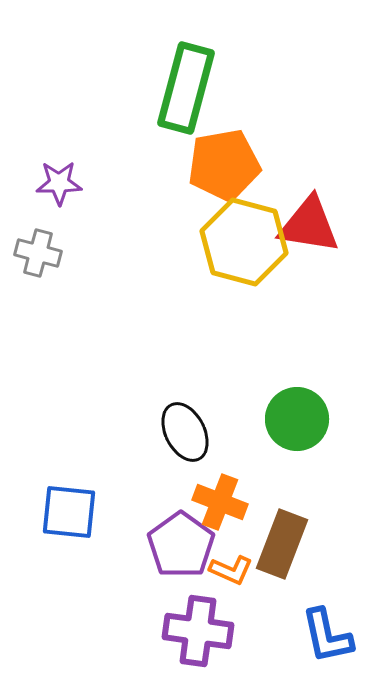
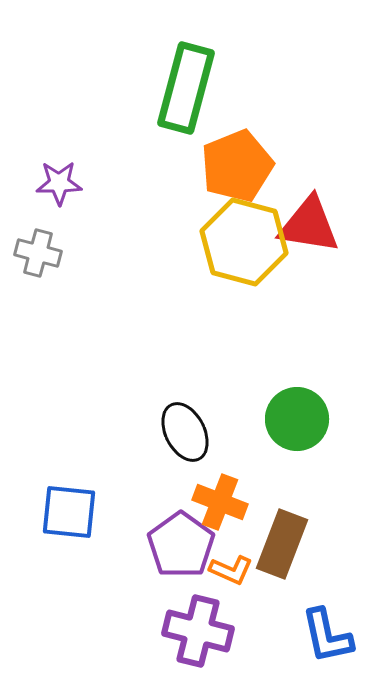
orange pentagon: moved 13 px right, 1 px down; rotated 12 degrees counterclockwise
purple cross: rotated 6 degrees clockwise
